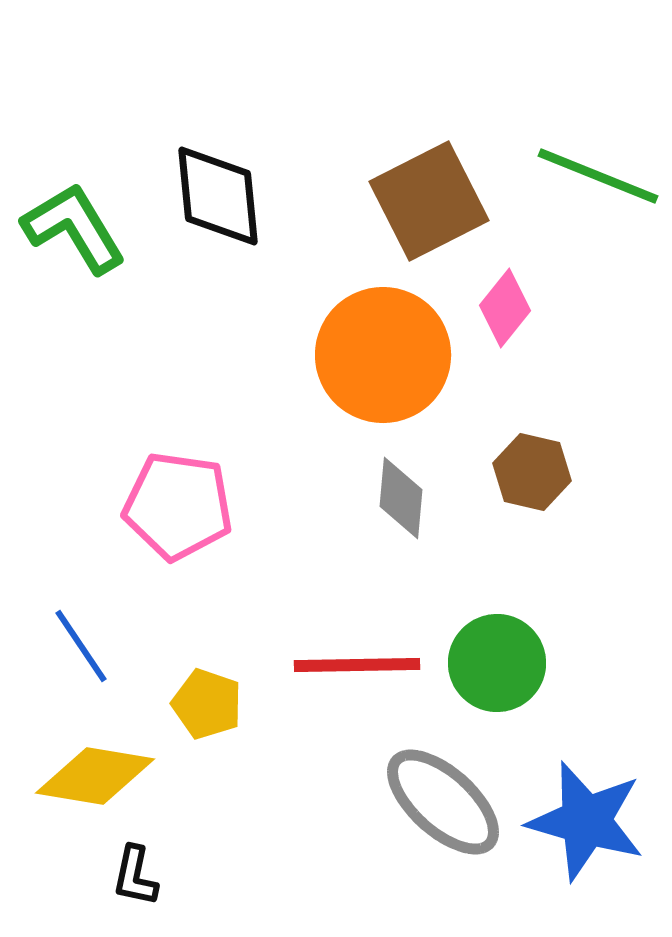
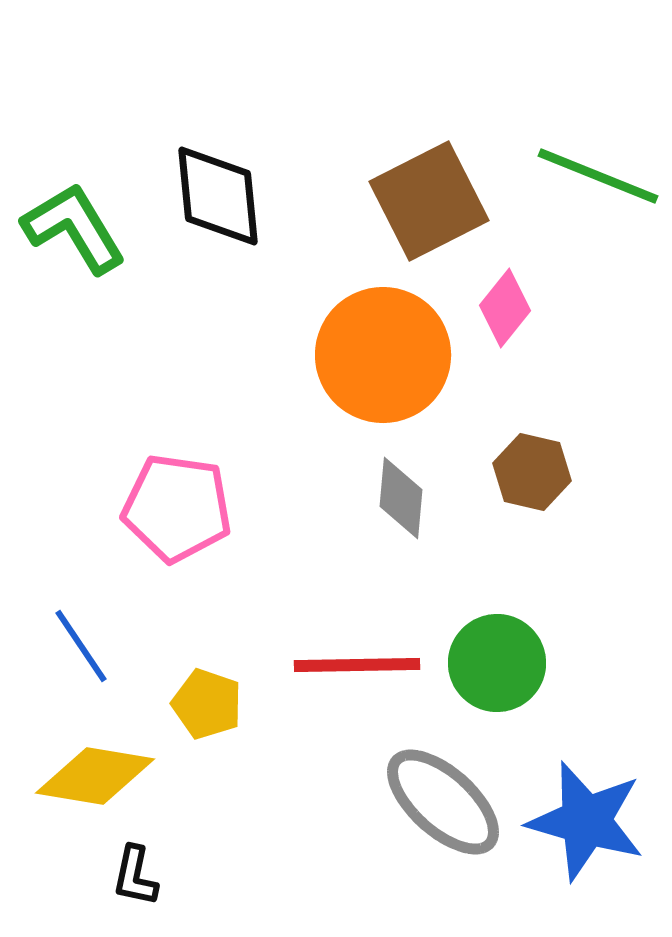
pink pentagon: moved 1 px left, 2 px down
